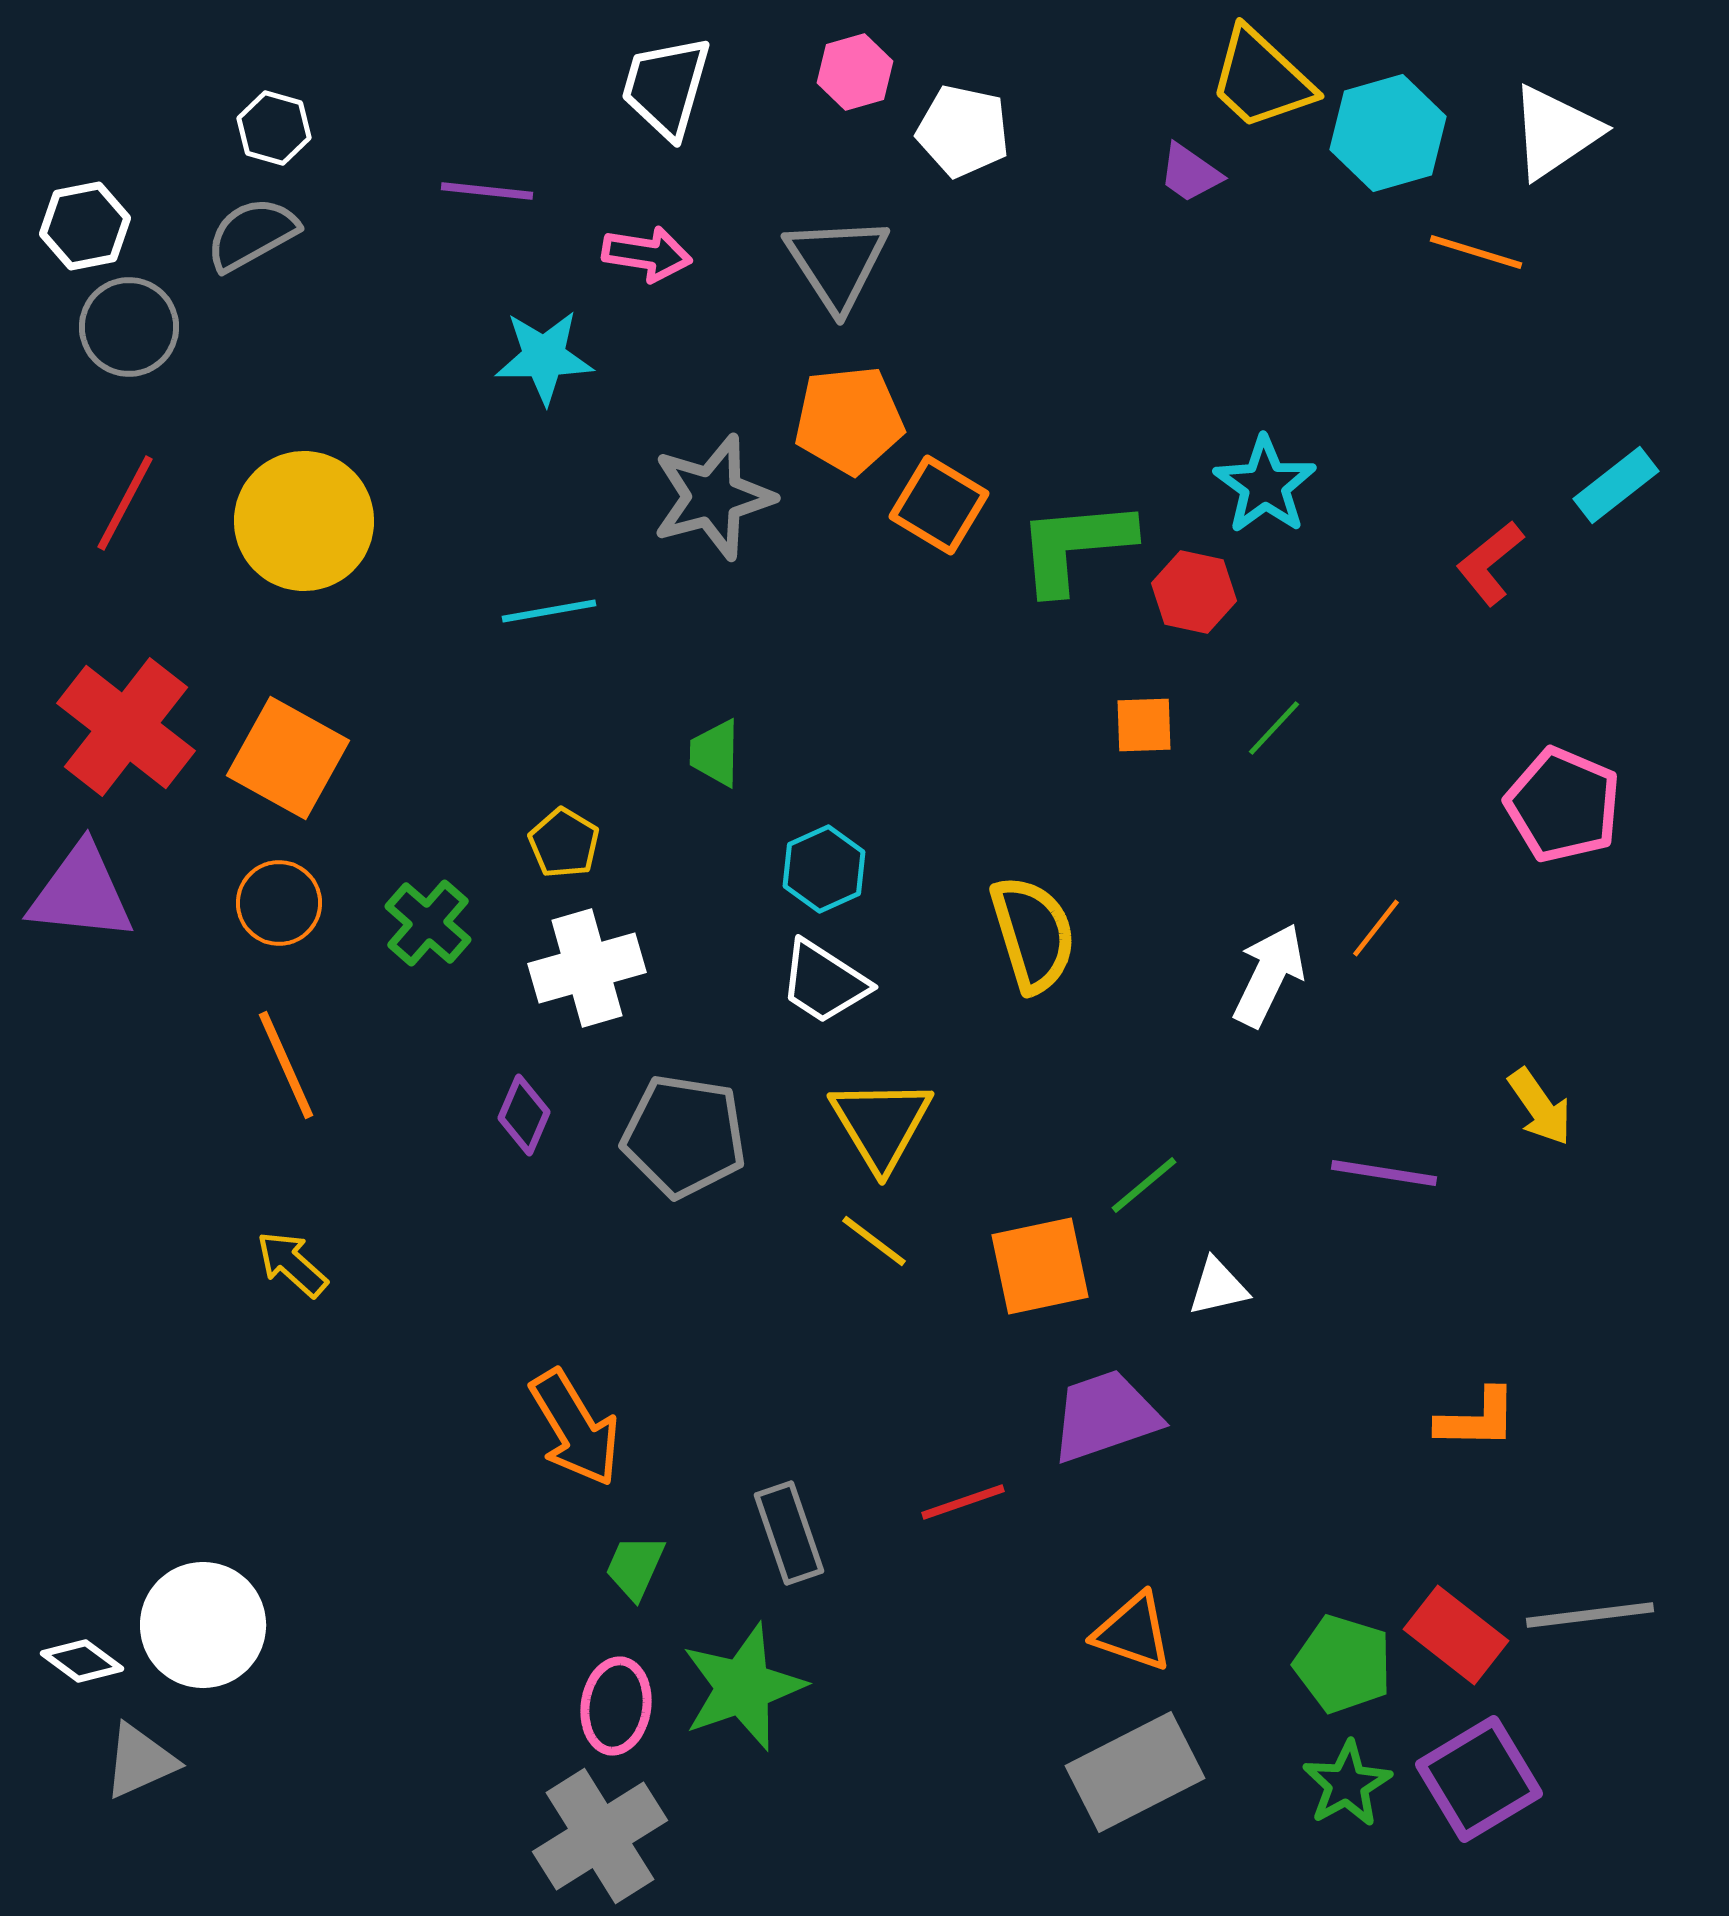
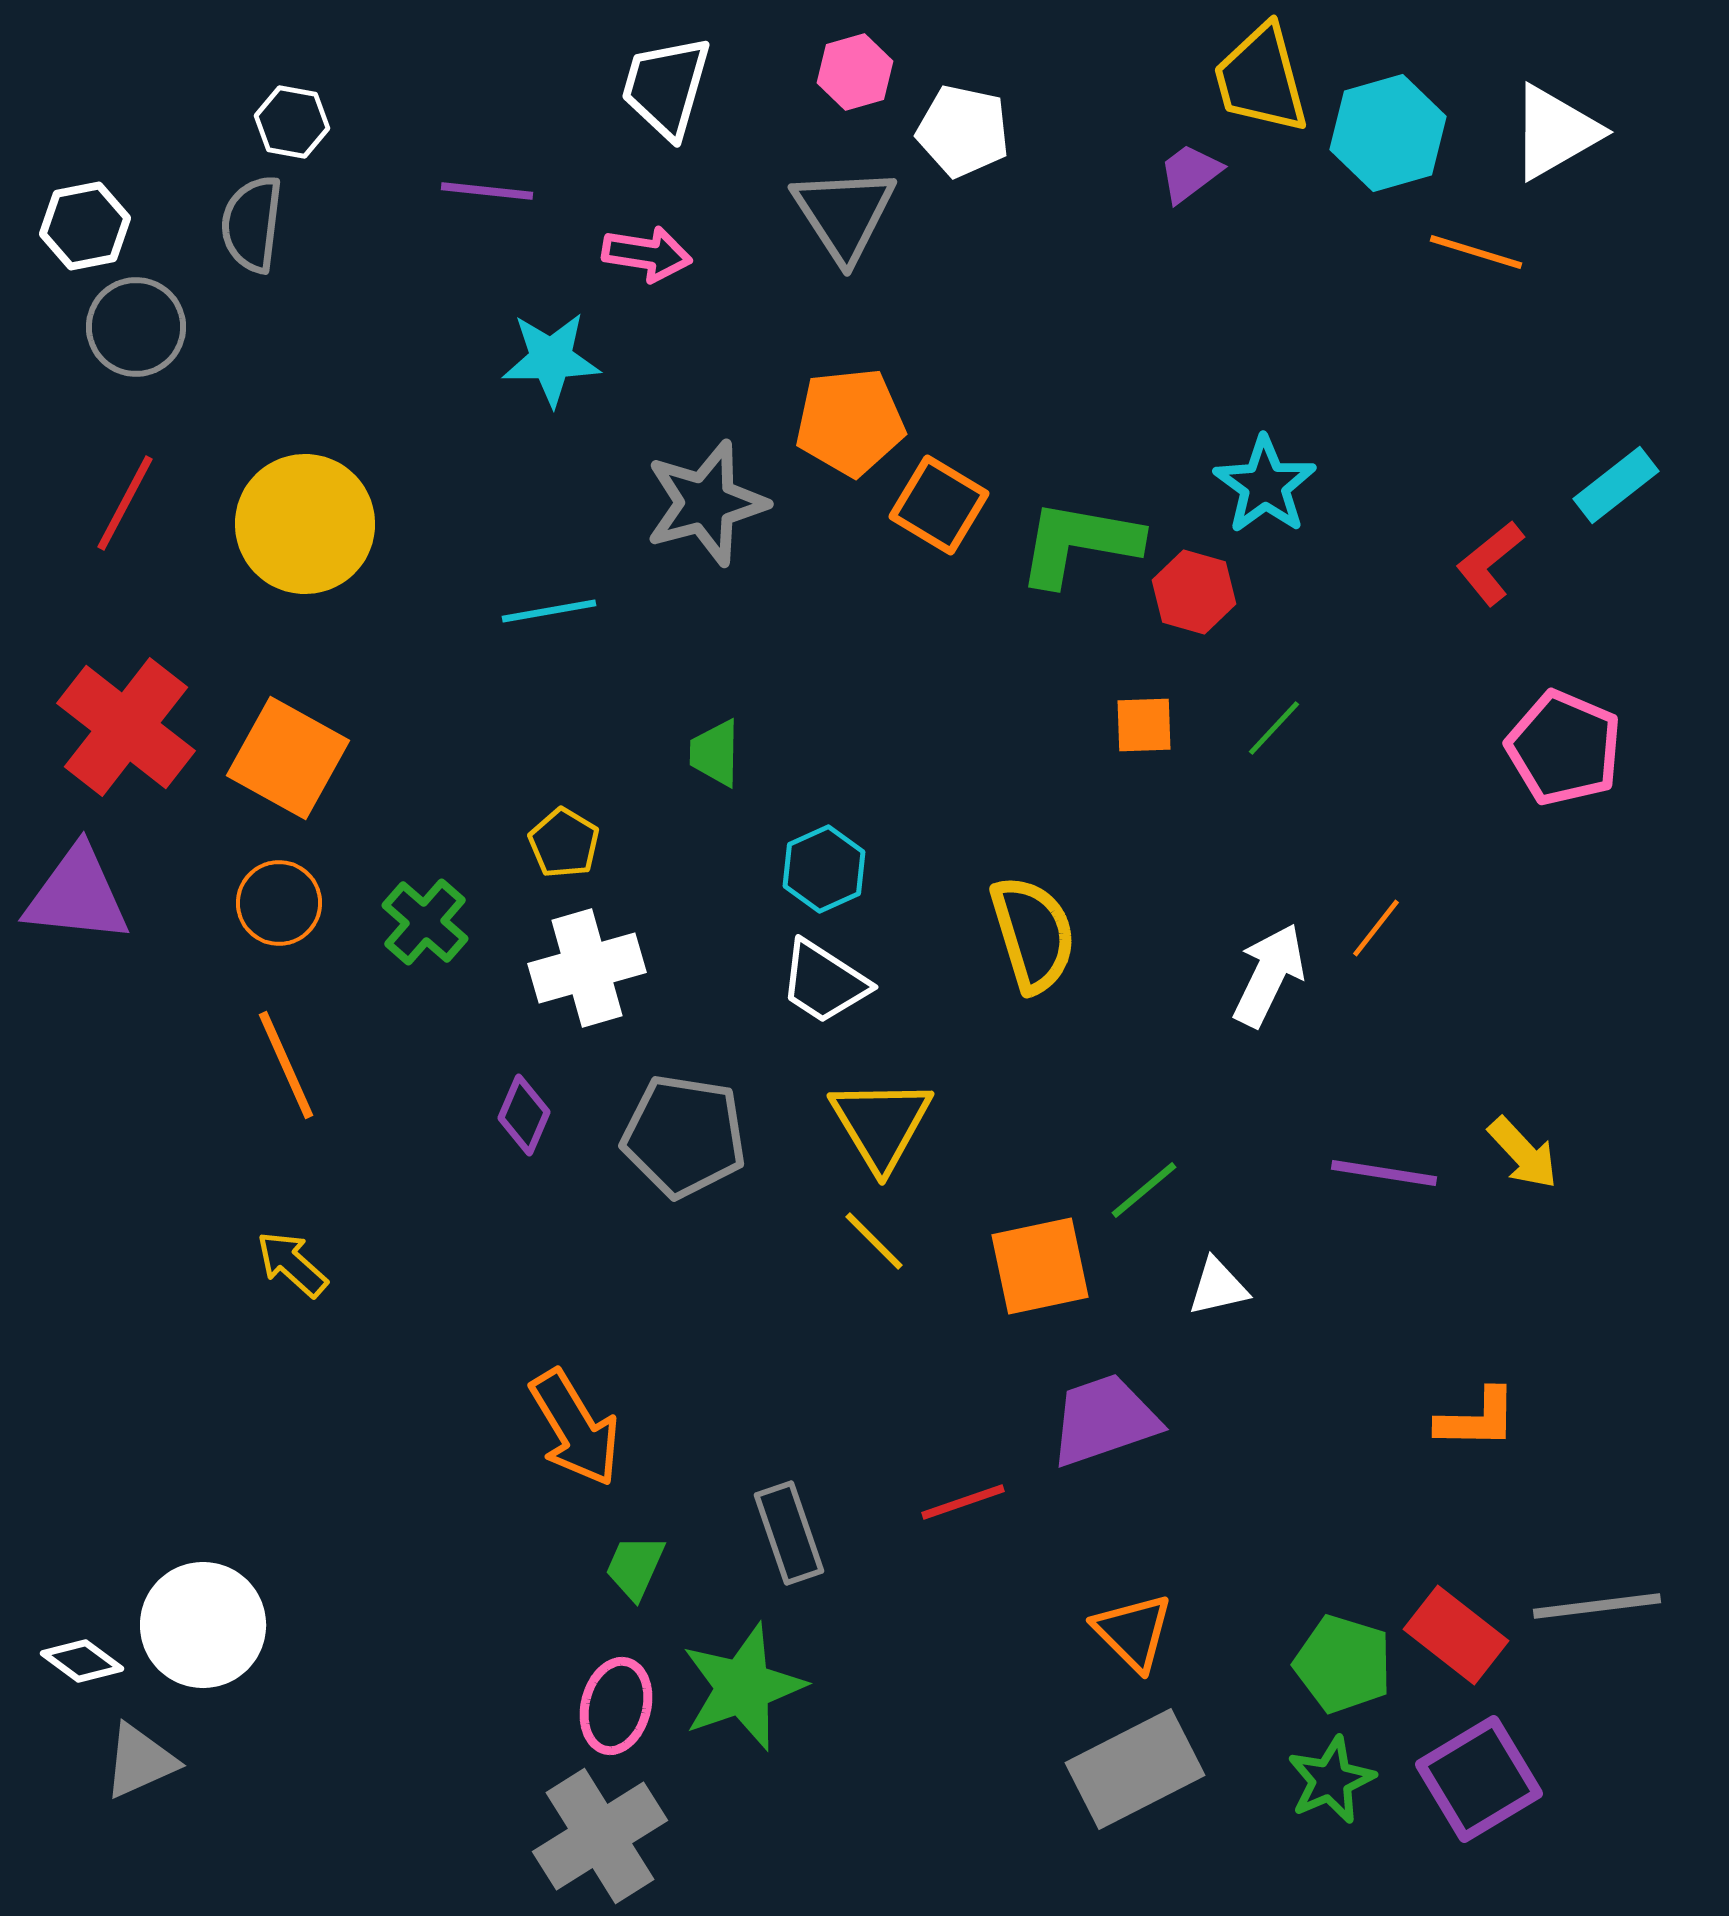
yellow trapezoid at (1261, 79): rotated 32 degrees clockwise
white hexagon at (274, 128): moved 18 px right, 6 px up; rotated 6 degrees counterclockwise
white triangle at (1555, 132): rotated 4 degrees clockwise
purple trapezoid at (1190, 173): rotated 108 degrees clockwise
gray semicircle at (252, 234): moved 10 px up; rotated 54 degrees counterclockwise
gray triangle at (837, 263): moved 7 px right, 49 px up
gray circle at (129, 327): moved 7 px right
cyan star at (544, 357): moved 7 px right, 2 px down
orange pentagon at (849, 420): moved 1 px right, 2 px down
gray star at (713, 497): moved 7 px left, 6 px down
yellow circle at (304, 521): moved 1 px right, 3 px down
green L-shape at (1075, 546): moved 4 px right, 3 px up; rotated 15 degrees clockwise
red hexagon at (1194, 592): rotated 4 degrees clockwise
pink pentagon at (1563, 805): moved 1 px right, 57 px up
purple triangle at (81, 893): moved 4 px left, 2 px down
green cross at (428, 923): moved 3 px left, 1 px up
yellow arrow at (1540, 1107): moved 17 px left, 46 px down; rotated 8 degrees counterclockwise
green line at (1144, 1185): moved 5 px down
yellow line at (874, 1241): rotated 8 degrees clockwise
purple trapezoid at (1105, 1416): moved 1 px left, 4 px down
gray line at (1590, 1615): moved 7 px right, 9 px up
orange triangle at (1133, 1632): rotated 26 degrees clockwise
pink ellipse at (616, 1706): rotated 6 degrees clockwise
gray rectangle at (1135, 1772): moved 3 px up
green star at (1347, 1784): moved 16 px left, 4 px up; rotated 6 degrees clockwise
